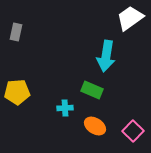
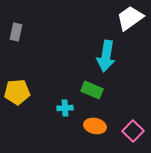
orange ellipse: rotated 20 degrees counterclockwise
